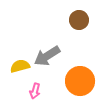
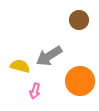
gray arrow: moved 2 px right
yellow semicircle: rotated 30 degrees clockwise
